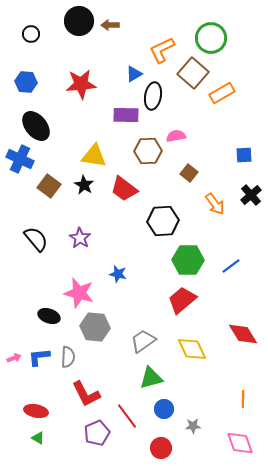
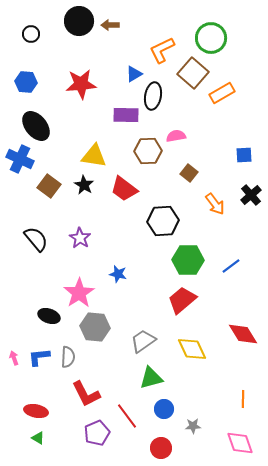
pink star at (79, 293): rotated 24 degrees clockwise
pink arrow at (14, 358): rotated 88 degrees counterclockwise
